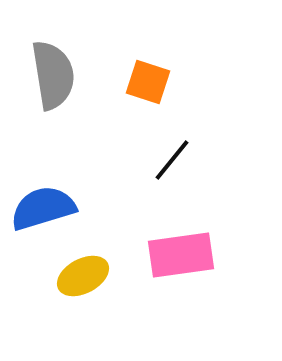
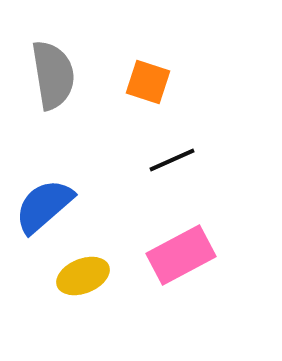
black line: rotated 27 degrees clockwise
blue semicircle: moved 1 px right, 2 px up; rotated 24 degrees counterclockwise
pink rectangle: rotated 20 degrees counterclockwise
yellow ellipse: rotated 6 degrees clockwise
